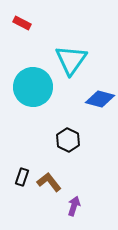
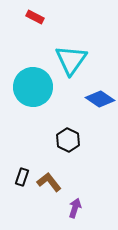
red rectangle: moved 13 px right, 6 px up
blue diamond: rotated 20 degrees clockwise
purple arrow: moved 1 px right, 2 px down
